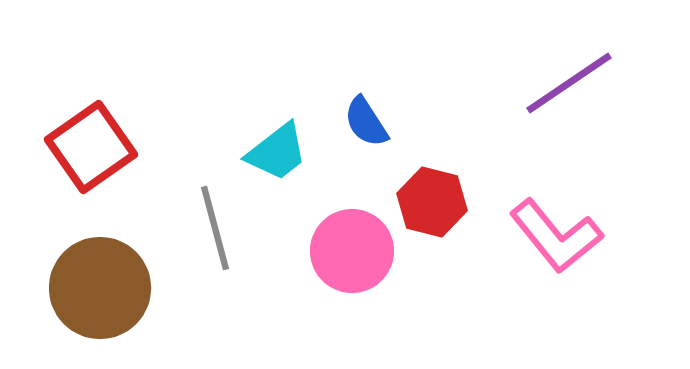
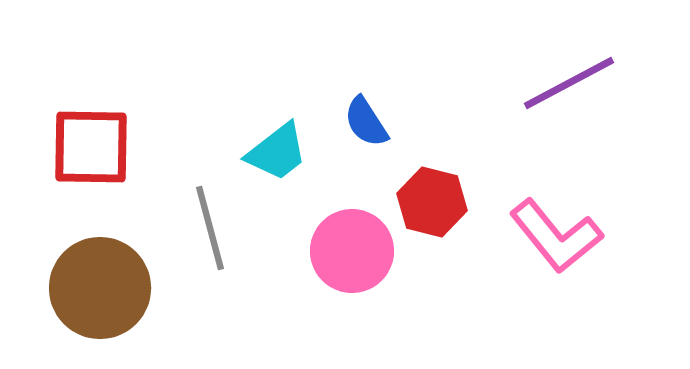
purple line: rotated 6 degrees clockwise
red square: rotated 36 degrees clockwise
gray line: moved 5 px left
